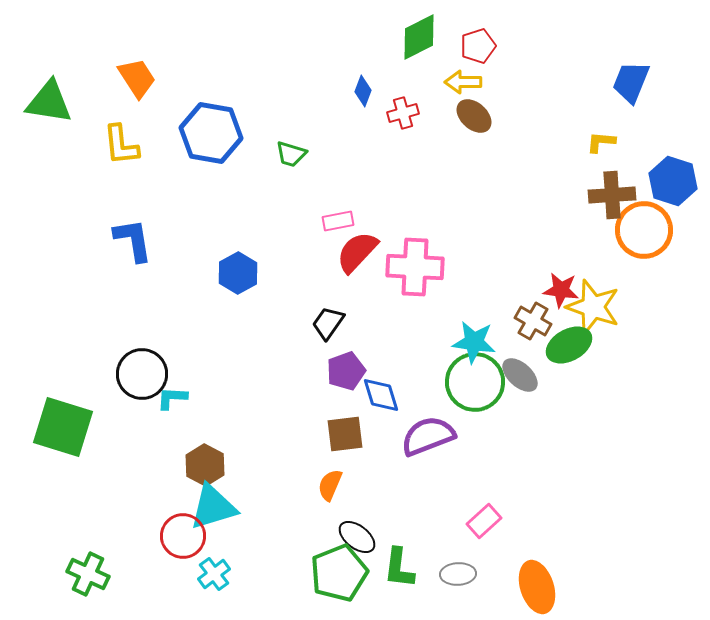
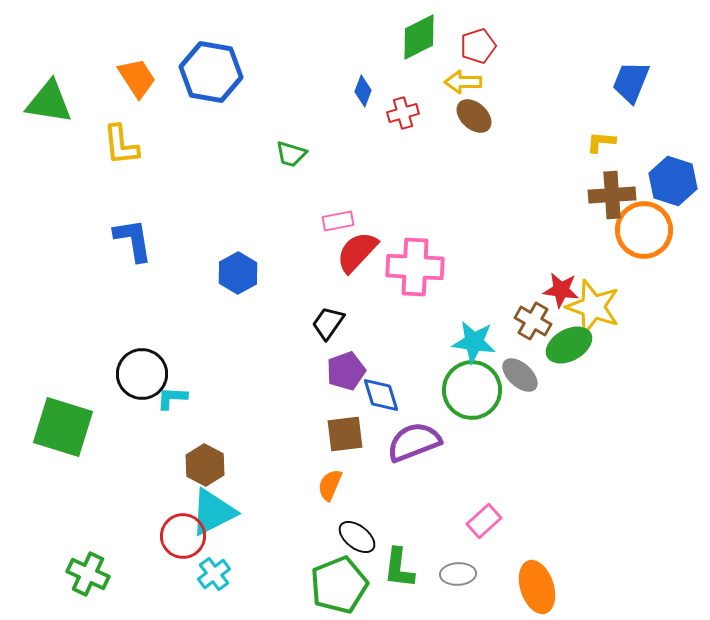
blue hexagon at (211, 133): moved 61 px up
green circle at (475, 382): moved 3 px left, 8 px down
purple semicircle at (428, 436): moved 14 px left, 6 px down
cyan triangle at (213, 507): moved 5 px down; rotated 10 degrees counterclockwise
green pentagon at (339, 573): moved 12 px down
